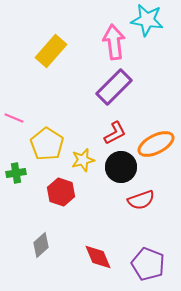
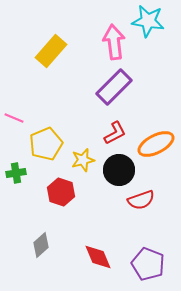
cyan star: moved 1 px right, 1 px down
yellow pentagon: moved 1 px left; rotated 16 degrees clockwise
black circle: moved 2 px left, 3 px down
